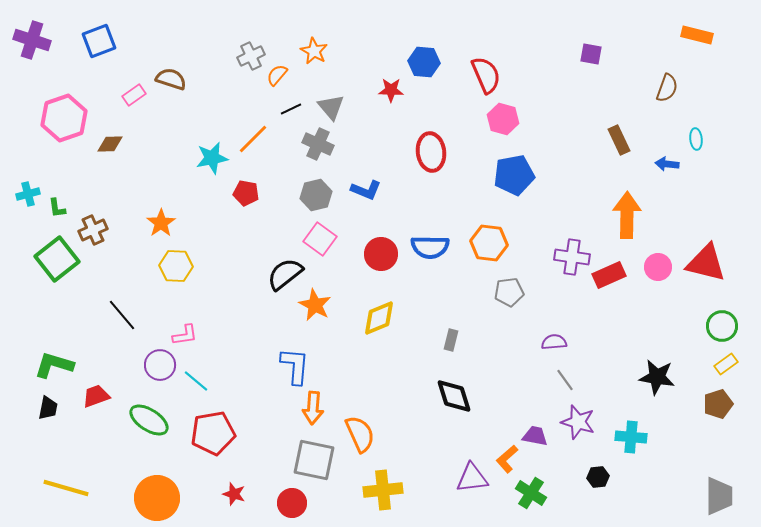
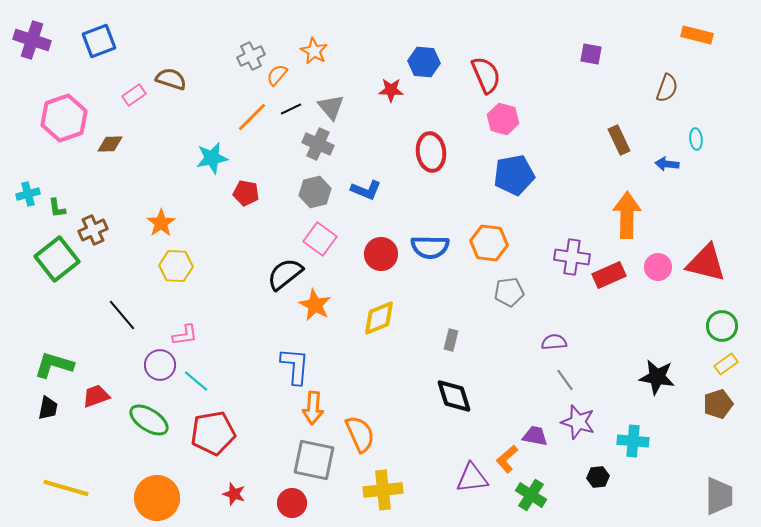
orange line at (253, 139): moved 1 px left, 22 px up
gray hexagon at (316, 195): moved 1 px left, 3 px up
cyan cross at (631, 437): moved 2 px right, 4 px down
green cross at (531, 493): moved 2 px down
